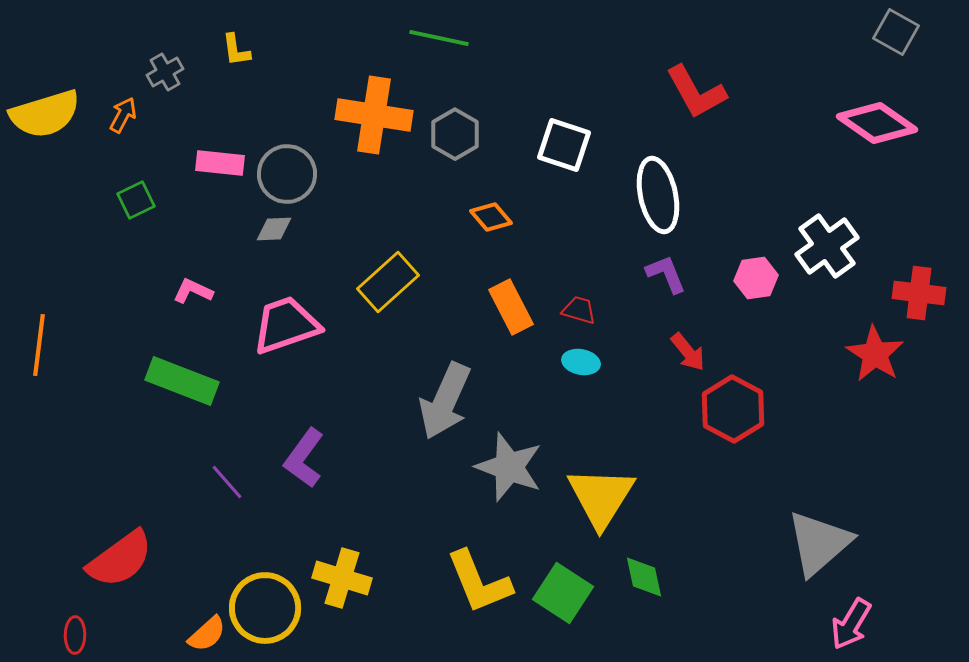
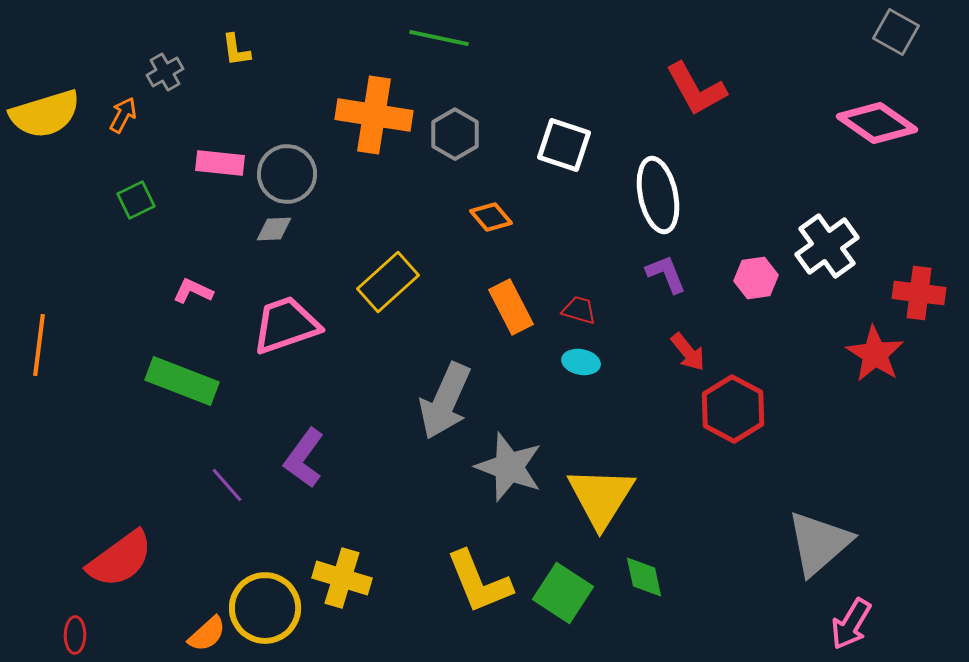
red L-shape at (696, 92): moved 3 px up
purple line at (227, 482): moved 3 px down
